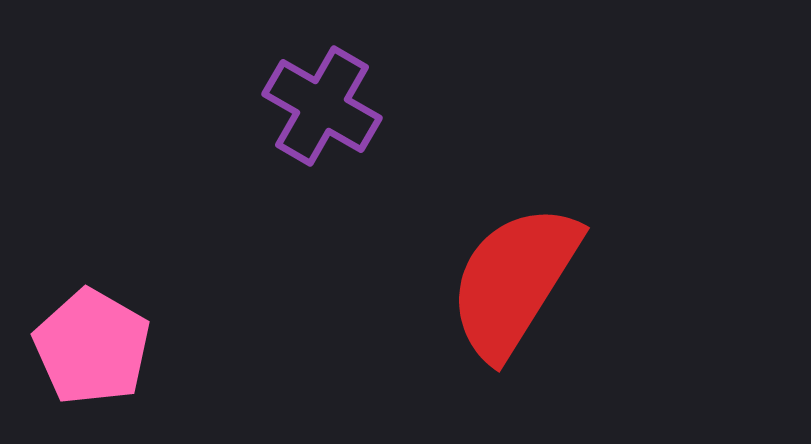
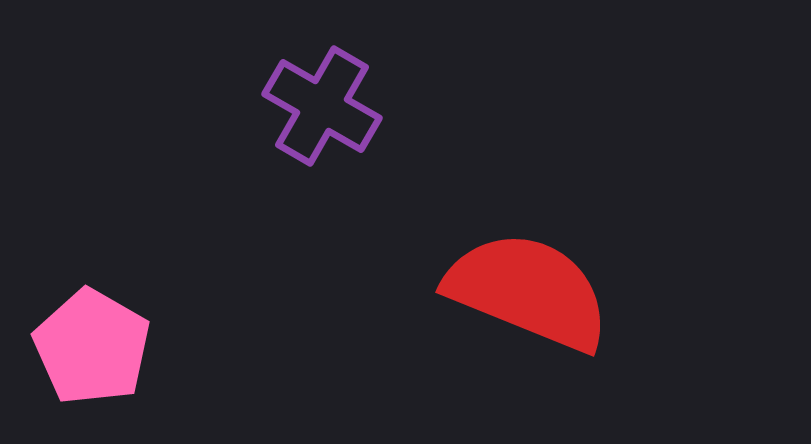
red semicircle: moved 14 px right, 10 px down; rotated 80 degrees clockwise
